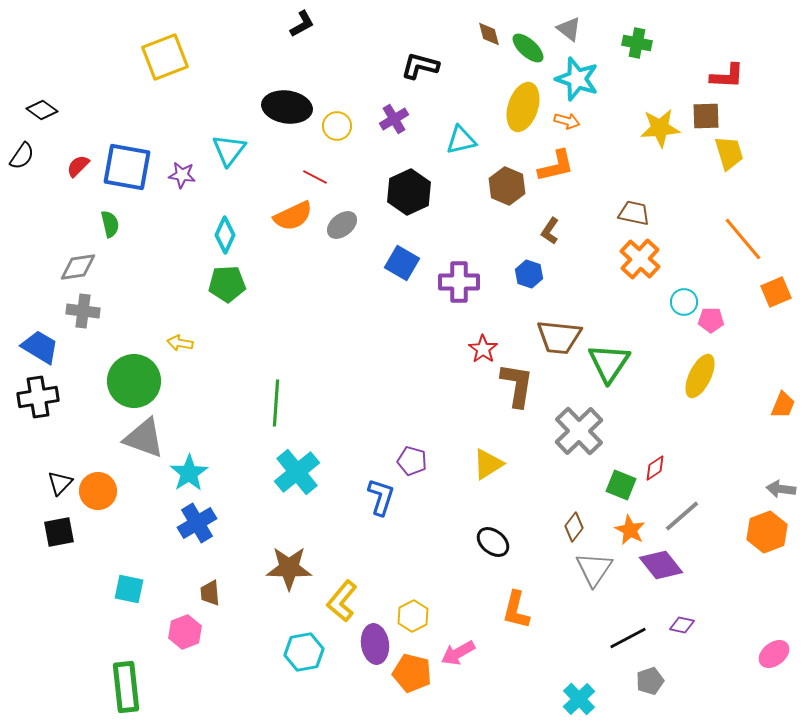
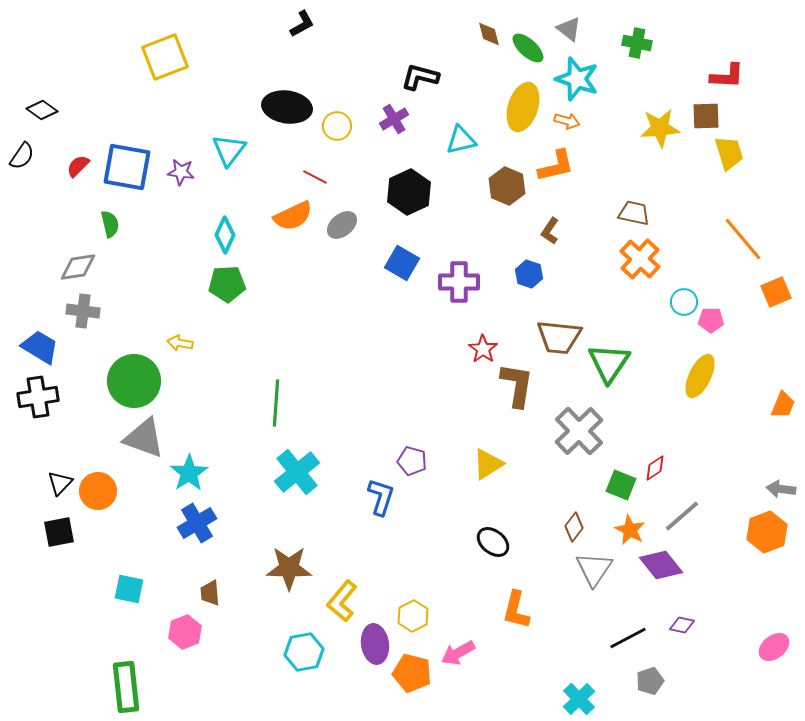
black L-shape at (420, 66): moved 11 px down
purple star at (182, 175): moved 1 px left, 3 px up
pink ellipse at (774, 654): moved 7 px up
